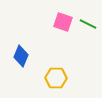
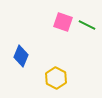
green line: moved 1 px left, 1 px down
yellow hexagon: rotated 25 degrees clockwise
